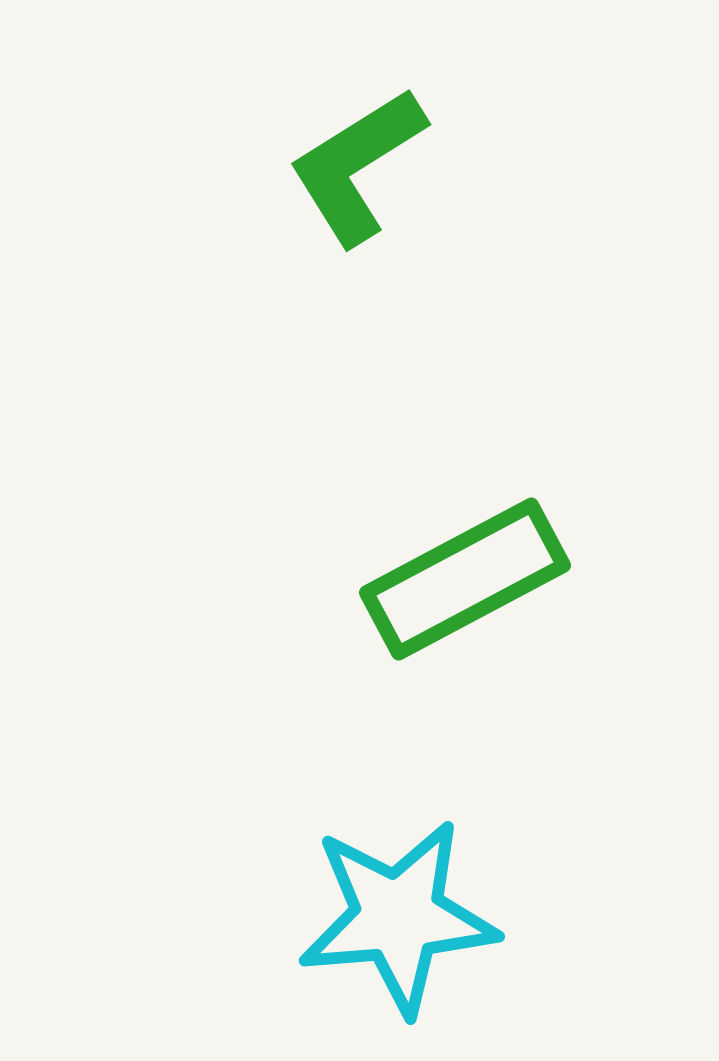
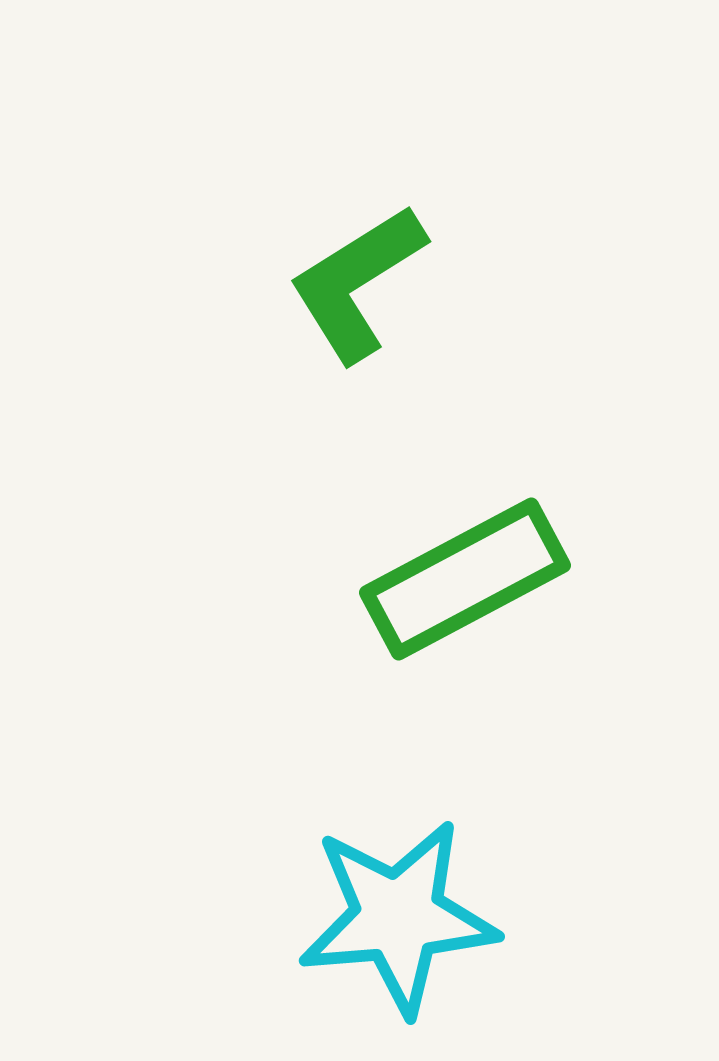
green L-shape: moved 117 px down
